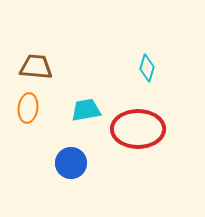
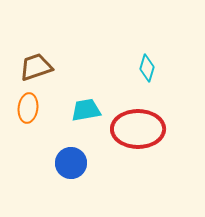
brown trapezoid: rotated 24 degrees counterclockwise
